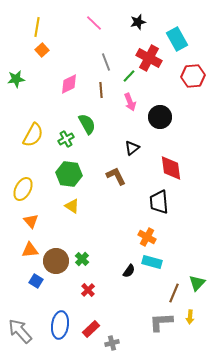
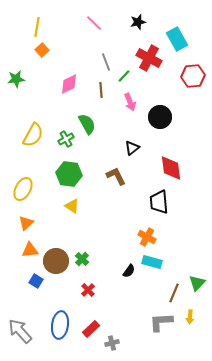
green line at (129, 76): moved 5 px left
orange triangle at (31, 221): moved 5 px left, 2 px down; rotated 28 degrees clockwise
